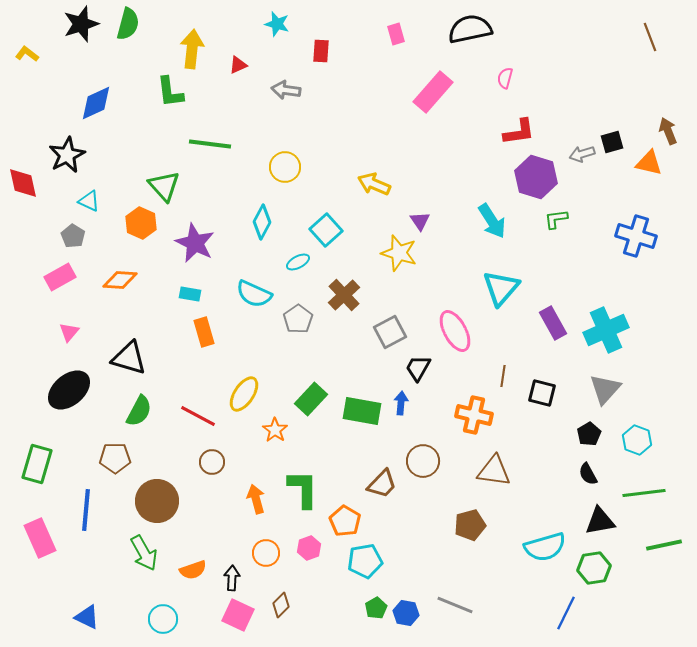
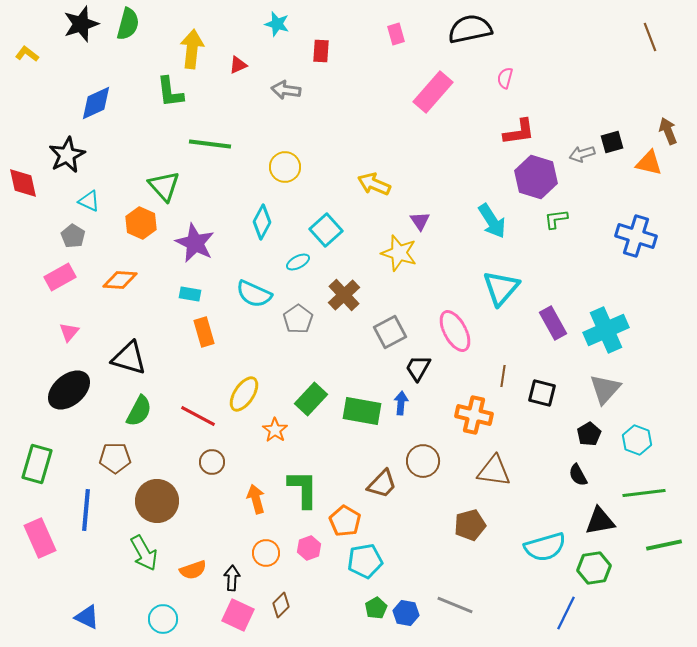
black semicircle at (588, 474): moved 10 px left, 1 px down
